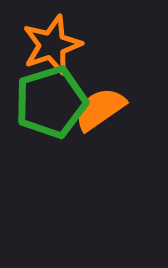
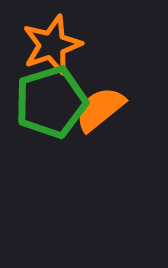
orange semicircle: rotated 4 degrees counterclockwise
